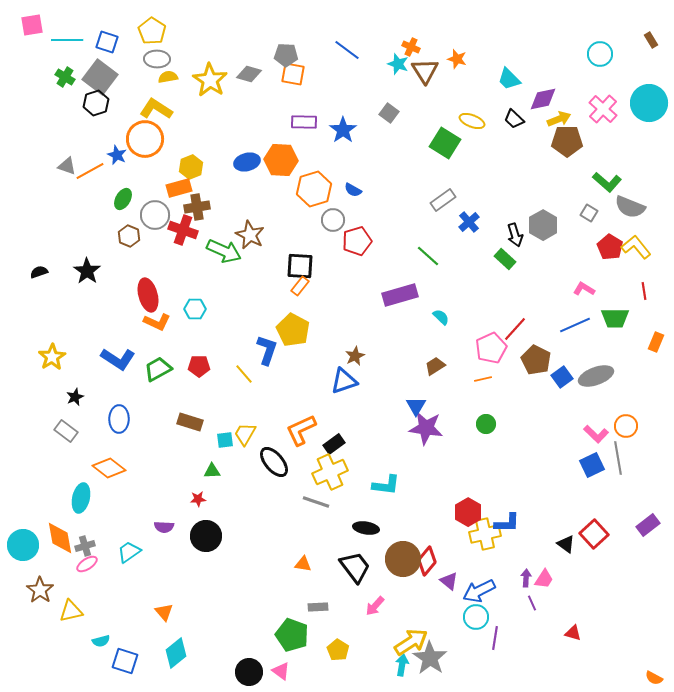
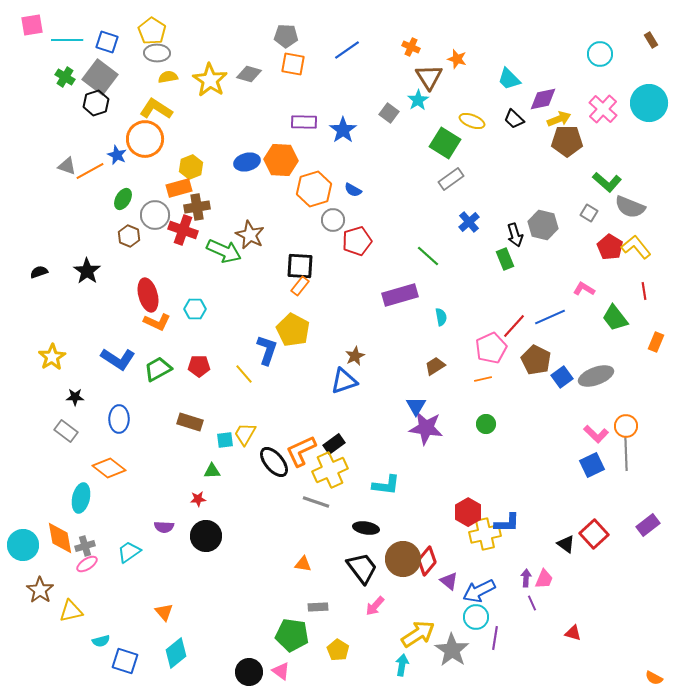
blue line at (347, 50): rotated 72 degrees counterclockwise
gray pentagon at (286, 55): moved 19 px up
gray ellipse at (157, 59): moved 6 px up
cyan star at (398, 64): moved 20 px right, 36 px down; rotated 20 degrees clockwise
brown triangle at (425, 71): moved 4 px right, 6 px down
orange square at (293, 74): moved 10 px up
gray rectangle at (443, 200): moved 8 px right, 21 px up
gray hexagon at (543, 225): rotated 16 degrees counterclockwise
green rectangle at (505, 259): rotated 25 degrees clockwise
cyan semicircle at (441, 317): rotated 36 degrees clockwise
green trapezoid at (615, 318): rotated 52 degrees clockwise
blue line at (575, 325): moved 25 px left, 8 px up
red line at (515, 329): moved 1 px left, 3 px up
black star at (75, 397): rotated 24 degrees clockwise
orange L-shape at (301, 430): moved 21 px down
gray line at (618, 458): moved 8 px right, 4 px up; rotated 8 degrees clockwise
yellow cross at (330, 472): moved 2 px up
black trapezoid at (355, 567): moved 7 px right, 1 px down
pink trapezoid at (544, 579): rotated 10 degrees counterclockwise
green pentagon at (292, 635): rotated 12 degrees counterclockwise
yellow arrow at (411, 642): moved 7 px right, 8 px up
gray star at (430, 658): moved 22 px right, 8 px up
